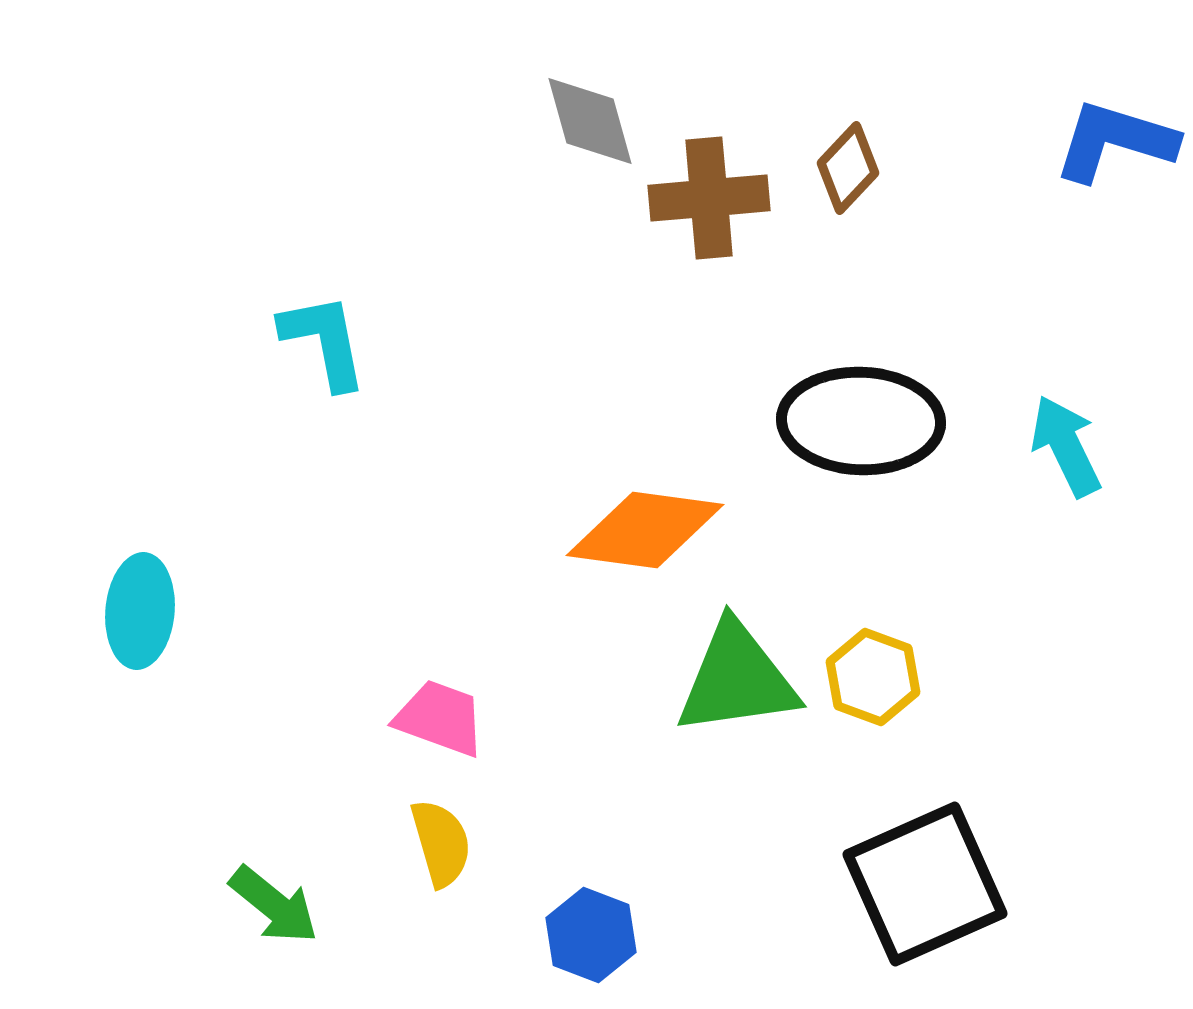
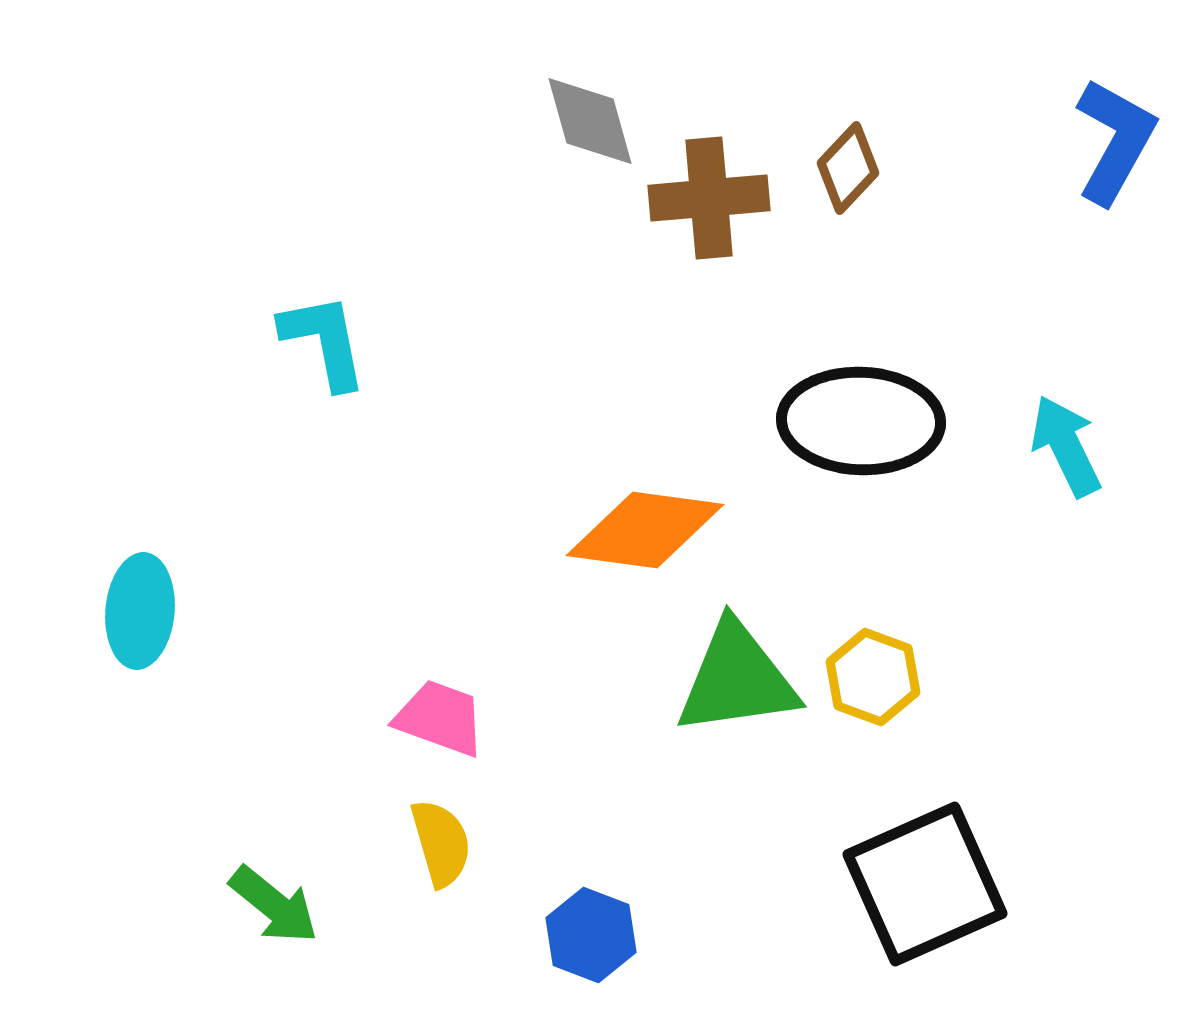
blue L-shape: rotated 102 degrees clockwise
